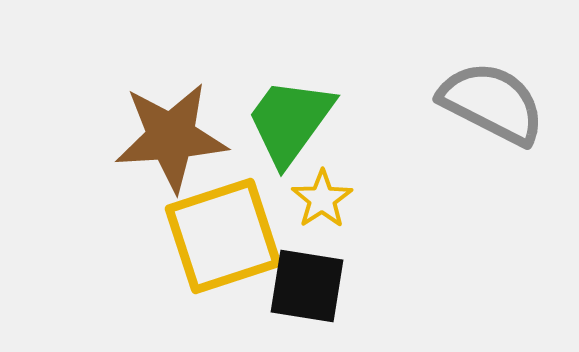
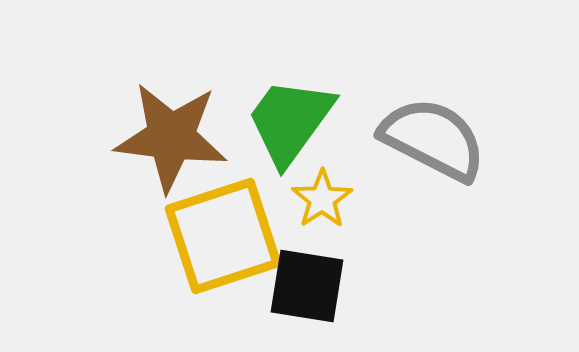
gray semicircle: moved 59 px left, 36 px down
brown star: rotated 11 degrees clockwise
